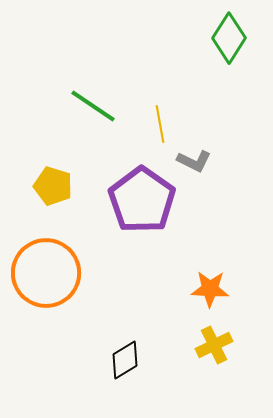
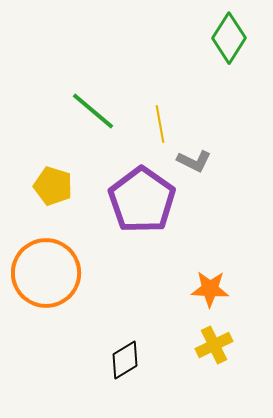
green line: moved 5 px down; rotated 6 degrees clockwise
